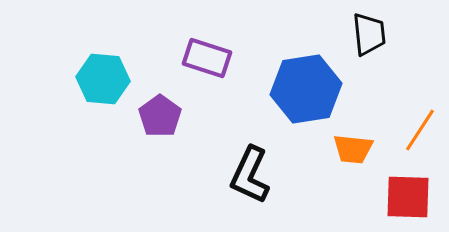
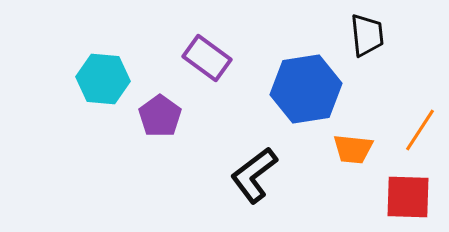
black trapezoid: moved 2 px left, 1 px down
purple rectangle: rotated 18 degrees clockwise
black L-shape: moved 4 px right; rotated 28 degrees clockwise
